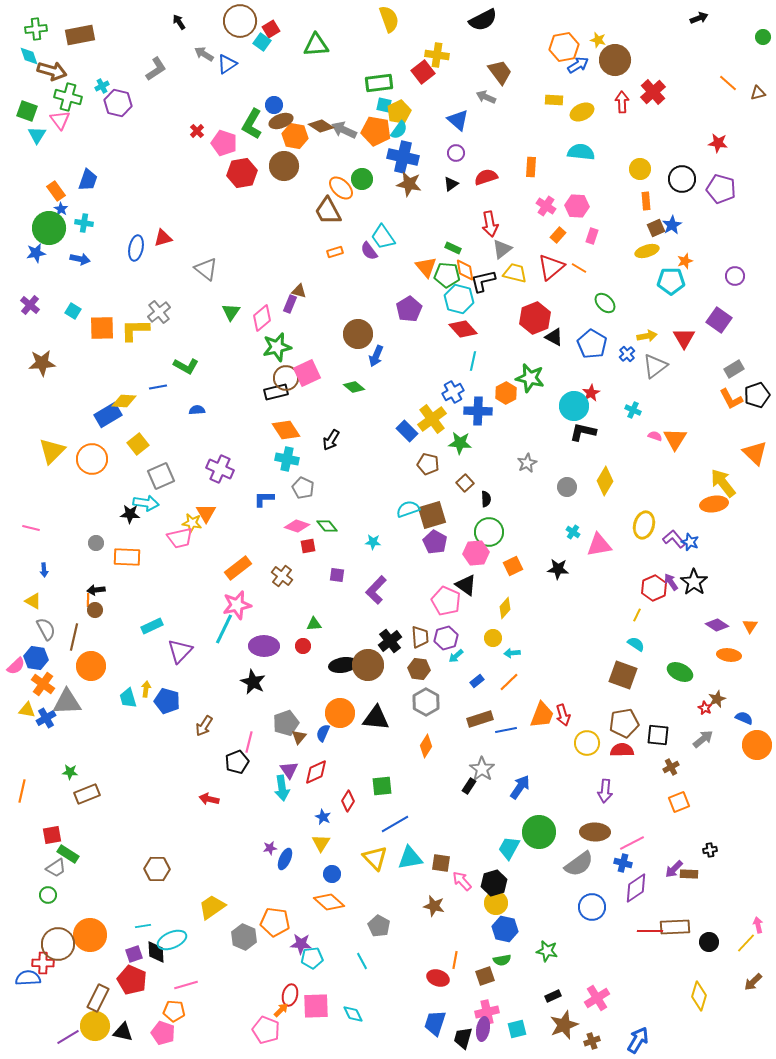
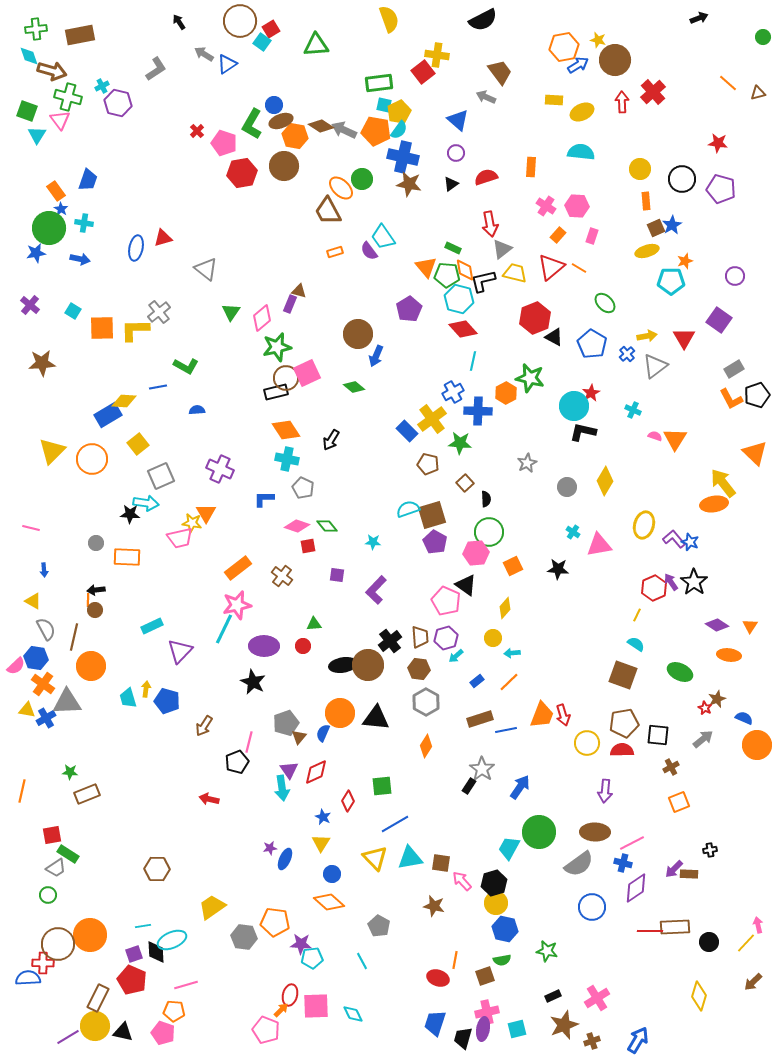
gray hexagon at (244, 937): rotated 15 degrees counterclockwise
